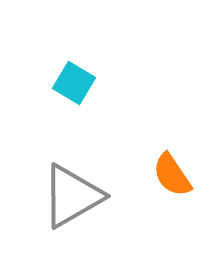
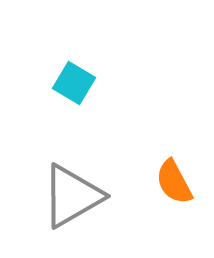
orange semicircle: moved 2 px right, 7 px down; rotated 6 degrees clockwise
